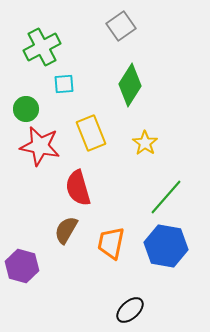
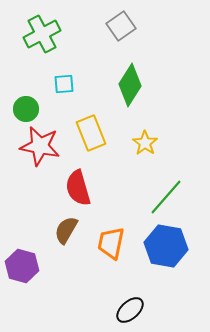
green cross: moved 13 px up
